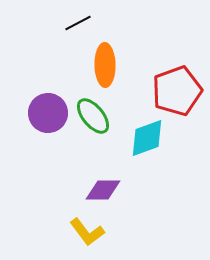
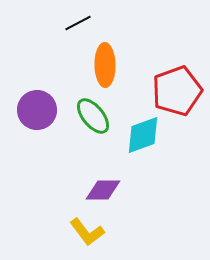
purple circle: moved 11 px left, 3 px up
cyan diamond: moved 4 px left, 3 px up
